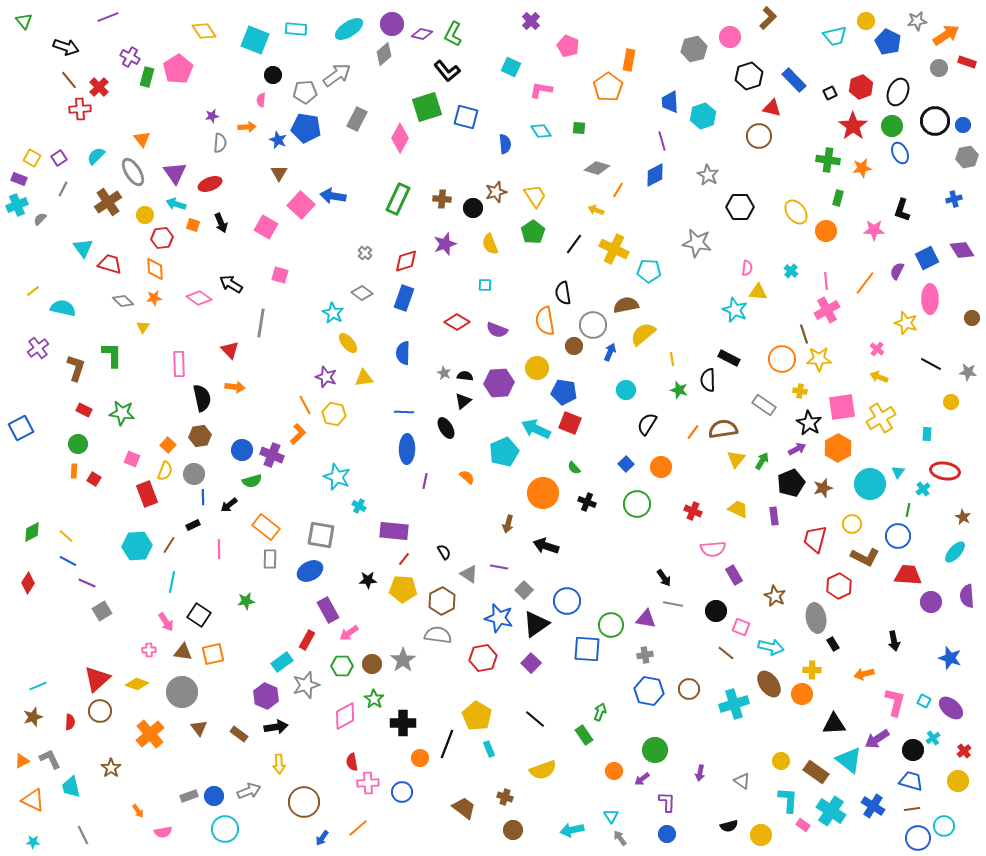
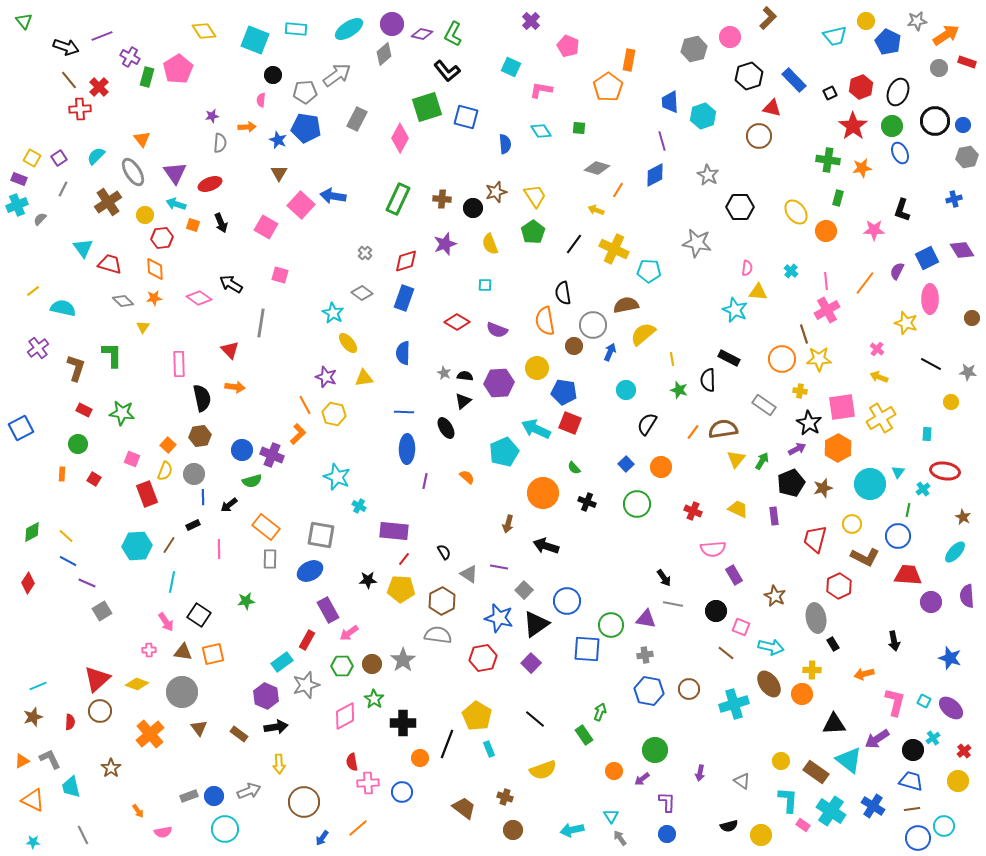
purple line at (108, 17): moved 6 px left, 19 px down
orange rectangle at (74, 471): moved 12 px left, 3 px down
yellow pentagon at (403, 589): moved 2 px left
